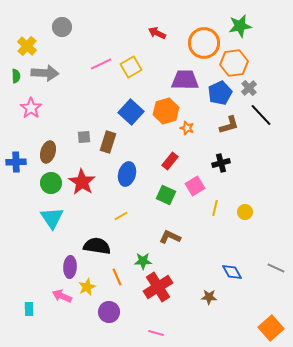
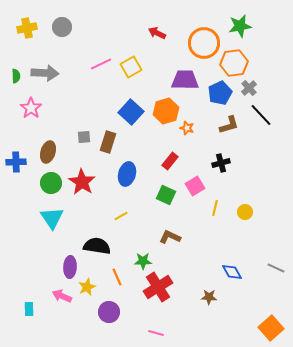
yellow cross at (27, 46): moved 18 px up; rotated 36 degrees clockwise
